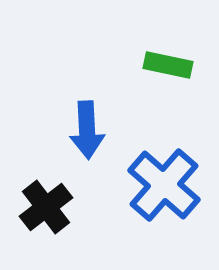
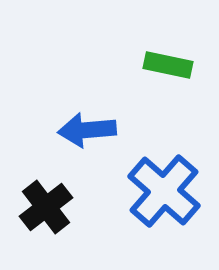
blue arrow: rotated 88 degrees clockwise
blue cross: moved 6 px down
